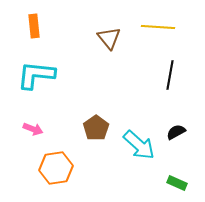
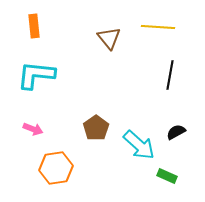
green rectangle: moved 10 px left, 7 px up
